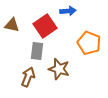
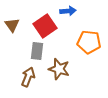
brown triangle: rotated 42 degrees clockwise
orange pentagon: moved 1 px up; rotated 15 degrees counterclockwise
